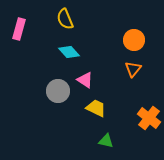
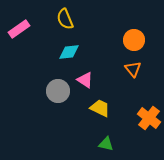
pink rectangle: rotated 40 degrees clockwise
cyan diamond: rotated 55 degrees counterclockwise
orange triangle: rotated 18 degrees counterclockwise
yellow trapezoid: moved 4 px right
green triangle: moved 3 px down
